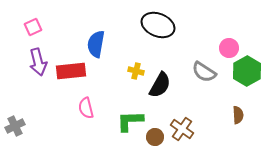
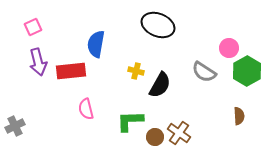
pink semicircle: moved 1 px down
brown semicircle: moved 1 px right, 1 px down
brown cross: moved 3 px left, 4 px down
